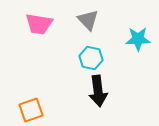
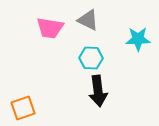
gray triangle: rotated 20 degrees counterclockwise
pink trapezoid: moved 11 px right, 4 px down
cyan hexagon: rotated 10 degrees counterclockwise
orange square: moved 8 px left, 2 px up
